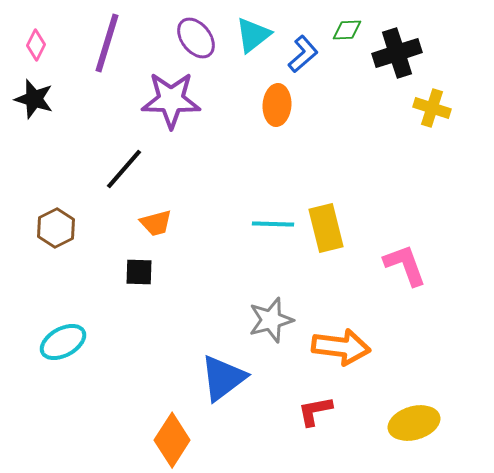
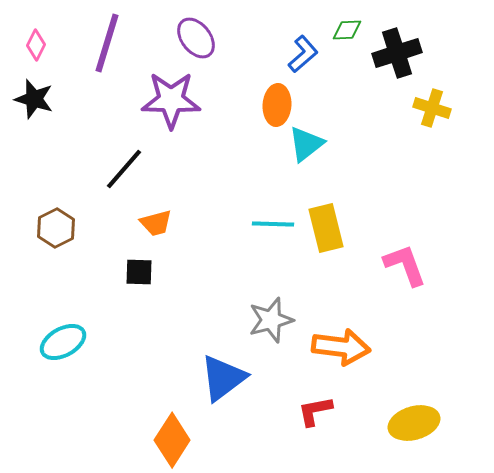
cyan triangle: moved 53 px right, 109 px down
